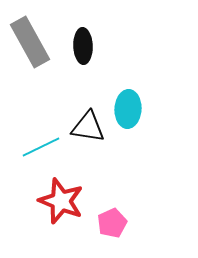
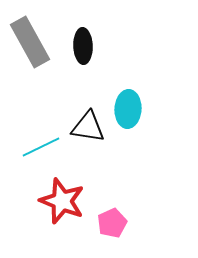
red star: moved 1 px right
